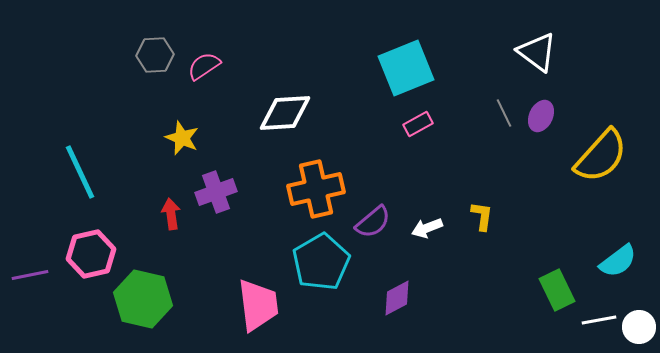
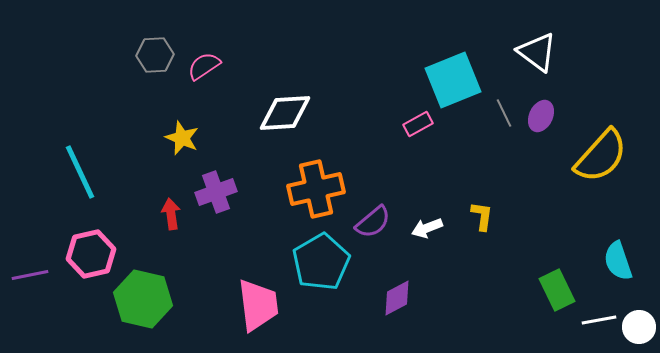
cyan square: moved 47 px right, 12 px down
cyan semicircle: rotated 108 degrees clockwise
